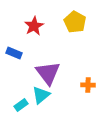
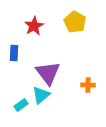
blue rectangle: rotated 70 degrees clockwise
